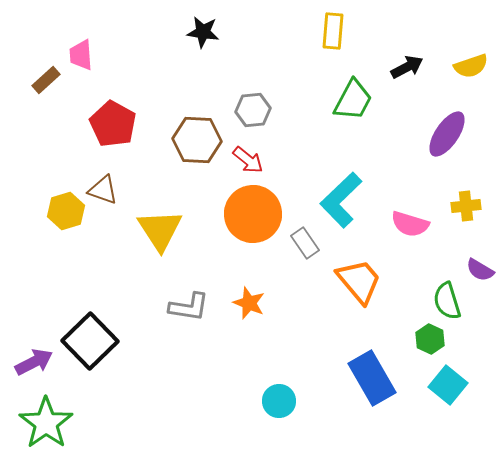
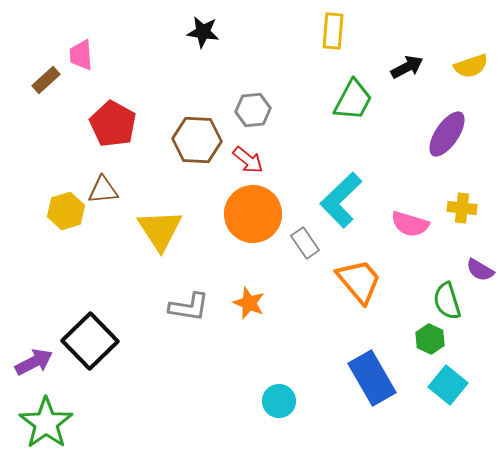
brown triangle: rotated 24 degrees counterclockwise
yellow cross: moved 4 px left, 2 px down; rotated 12 degrees clockwise
